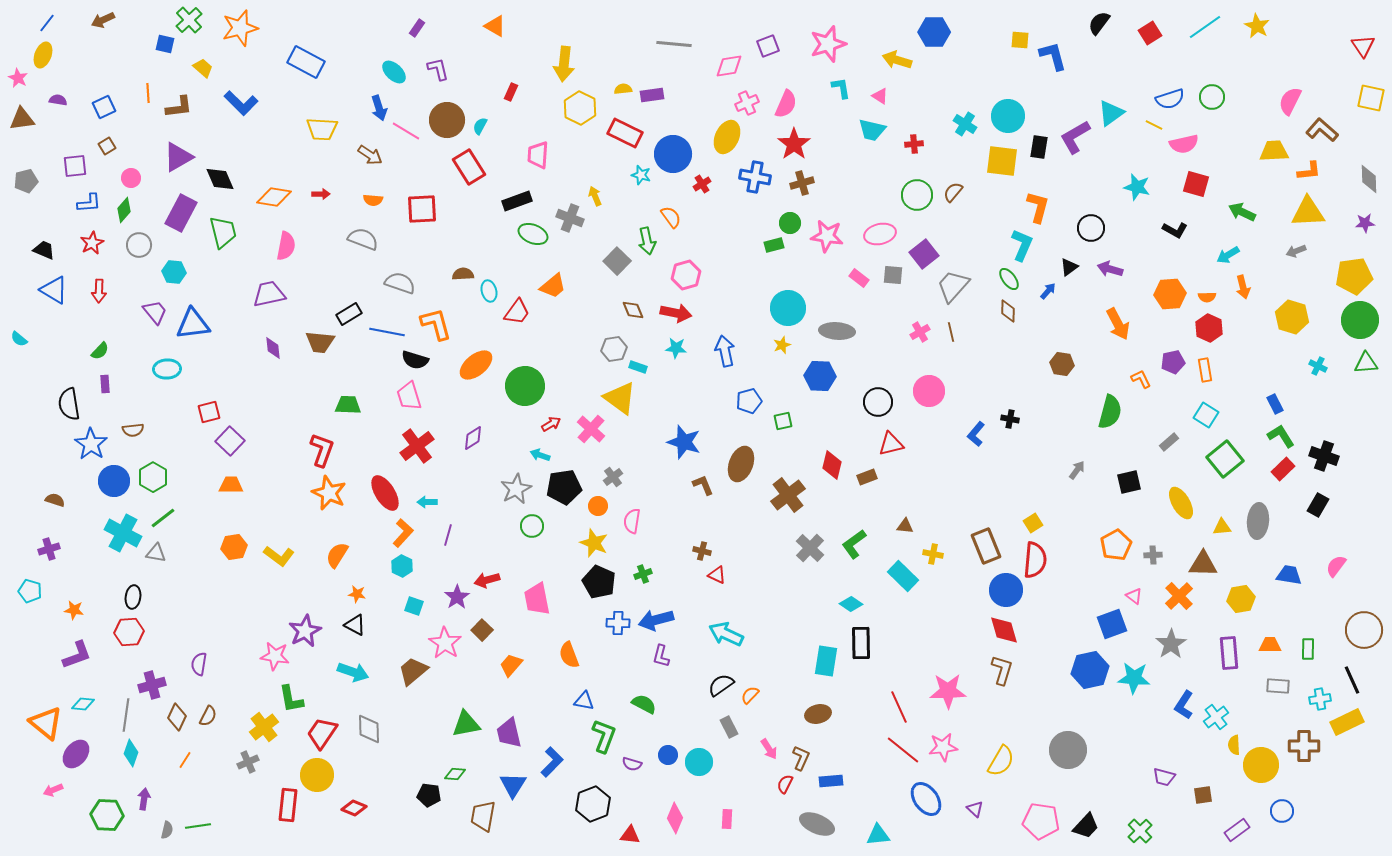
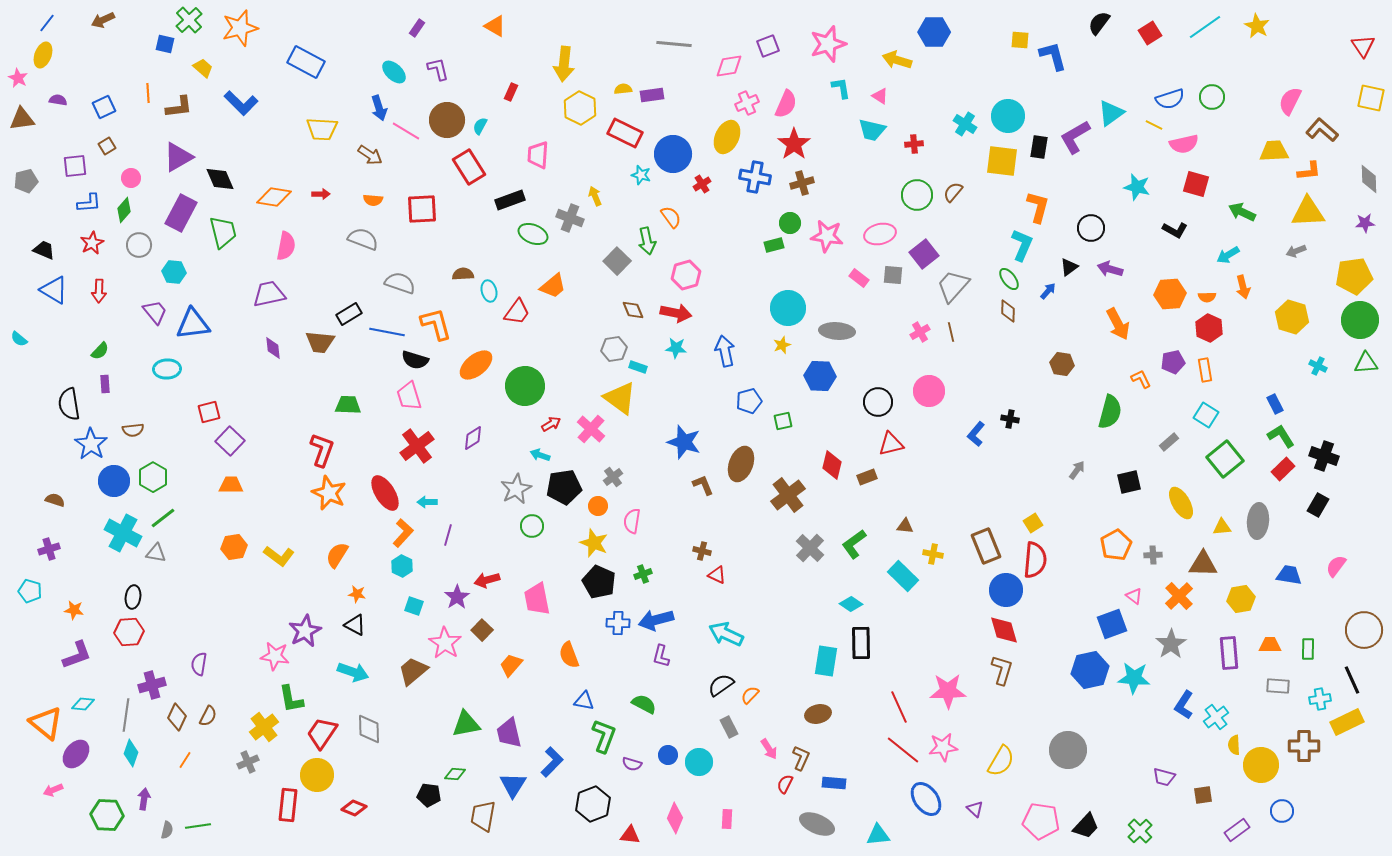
black rectangle at (517, 201): moved 7 px left, 1 px up
blue rectangle at (831, 781): moved 3 px right, 2 px down; rotated 10 degrees clockwise
